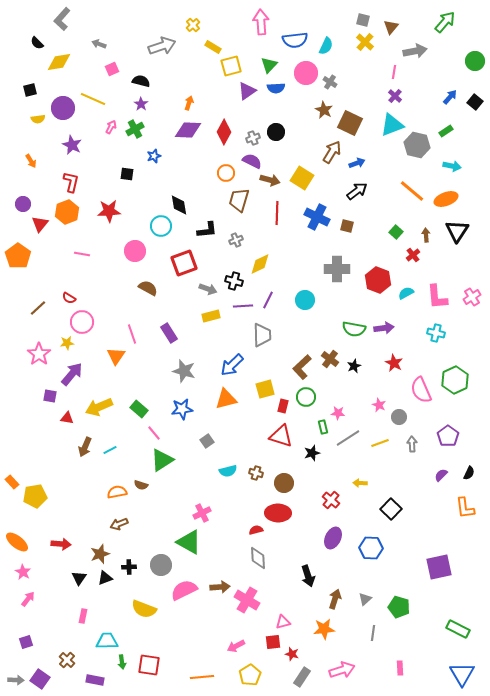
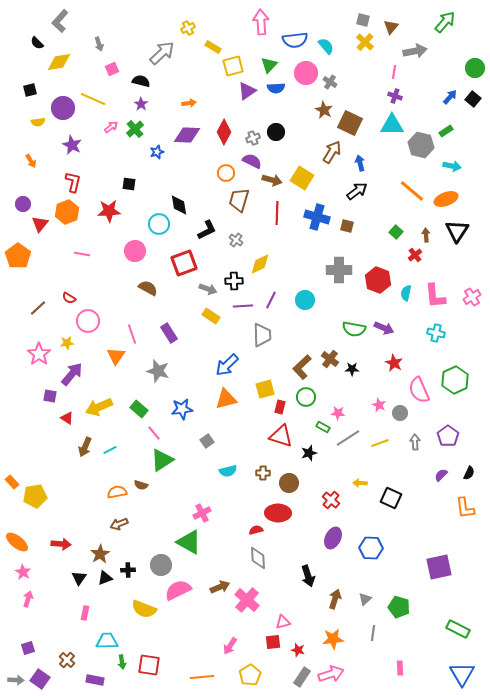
gray L-shape at (62, 19): moved 2 px left, 2 px down
yellow cross at (193, 25): moved 5 px left, 3 px down; rotated 16 degrees clockwise
gray arrow at (99, 44): rotated 128 degrees counterclockwise
gray arrow at (162, 46): moved 7 px down; rotated 24 degrees counterclockwise
cyan semicircle at (326, 46): rotated 66 degrees counterclockwise
green circle at (475, 61): moved 7 px down
yellow square at (231, 66): moved 2 px right
purple cross at (395, 96): rotated 24 degrees counterclockwise
black square at (475, 102): moved 2 px left, 3 px up
orange arrow at (189, 103): rotated 64 degrees clockwise
yellow semicircle at (38, 119): moved 3 px down
cyan triangle at (392, 125): rotated 20 degrees clockwise
pink arrow at (111, 127): rotated 24 degrees clockwise
green cross at (135, 129): rotated 12 degrees counterclockwise
purple diamond at (188, 130): moved 1 px left, 5 px down
gray hexagon at (417, 145): moved 4 px right
blue star at (154, 156): moved 3 px right, 4 px up
blue arrow at (357, 163): moved 3 px right; rotated 84 degrees counterclockwise
black square at (127, 174): moved 2 px right, 10 px down
brown arrow at (270, 180): moved 2 px right
red L-shape at (71, 182): moved 2 px right
blue cross at (317, 217): rotated 10 degrees counterclockwise
cyan circle at (161, 226): moved 2 px left, 2 px up
black L-shape at (207, 230): rotated 20 degrees counterclockwise
gray cross at (236, 240): rotated 32 degrees counterclockwise
red cross at (413, 255): moved 2 px right
gray cross at (337, 269): moved 2 px right, 1 px down
black cross at (234, 281): rotated 18 degrees counterclockwise
cyan semicircle at (406, 293): rotated 49 degrees counterclockwise
pink L-shape at (437, 297): moved 2 px left, 1 px up
purple line at (268, 300): moved 3 px right
yellow rectangle at (211, 316): rotated 48 degrees clockwise
pink circle at (82, 322): moved 6 px right, 1 px up
purple arrow at (384, 328): rotated 30 degrees clockwise
blue arrow at (232, 365): moved 5 px left
black star at (354, 366): moved 2 px left, 3 px down; rotated 24 degrees clockwise
gray star at (184, 371): moved 26 px left
pink semicircle at (421, 390): moved 2 px left
red rectangle at (283, 406): moved 3 px left, 1 px down
gray circle at (399, 417): moved 1 px right, 4 px up
red triangle at (67, 418): rotated 24 degrees clockwise
green rectangle at (323, 427): rotated 48 degrees counterclockwise
gray arrow at (412, 444): moved 3 px right, 2 px up
black star at (312, 453): moved 3 px left
brown cross at (256, 473): moved 7 px right; rotated 16 degrees counterclockwise
brown circle at (284, 483): moved 5 px right
black square at (391, 509): moved 11 px up; rotated 20 degrees counterclockwise
brown star at (100, 554): rotated 12 degrees counterclockwise
black cross at (129, 567): moved 1 px left, 3 px down
brown arrow at (220, 587): rotated 18 degrees counterclockwise
pink semicircle at (184, 590): moved 6 px left
pink arrow at (28, 599): rotated 21 degrees counterclockwise
pink cross at (247, 600): rotated 10 degrees clockwise
pink rectangle at (83, 616): moved 2 px right, 3 px up
orange star at (324, 629): moved 9 px right, 10 px down
purple square at (26, 642): moved 2 px right, 6 px down
pink arrow at (236, 646): moved 6 px left; rotated 30 degrees counterclockwise
red star at (292, 654): moved 6 px right, 4 px up
pink arrow at (342, 670): moved 11 px left, 4 px down
